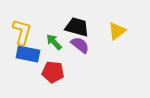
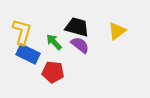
blue rectangle: rotated 15 degrees clockwise
